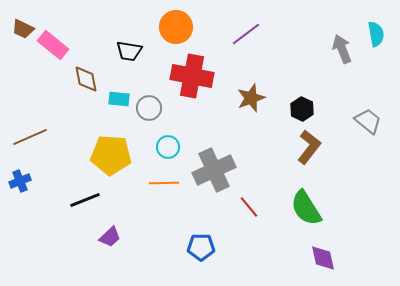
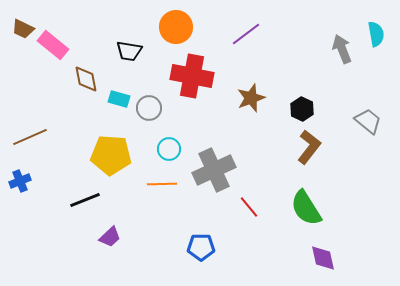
cyan rectangle: rotated 10 degrees clockwise
cyan circle: moved 1 px right, 2 px down
orange line: moved 2 px left, 1 px down
